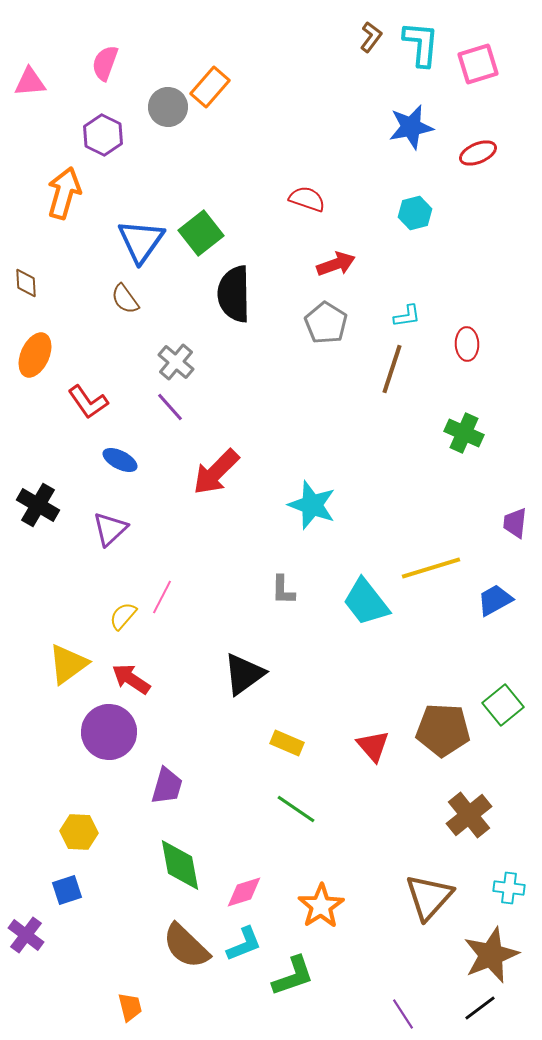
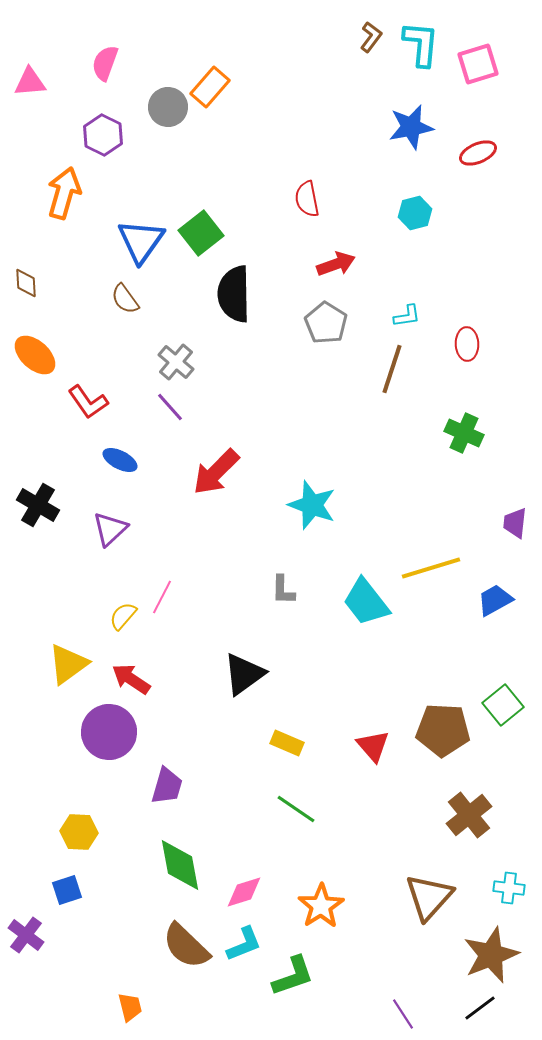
red semicircle at (307, 199): rotated 120 degrees counterclockwise
orange ellipse at (35, 355): rotated 72 degrees counterclockwise
